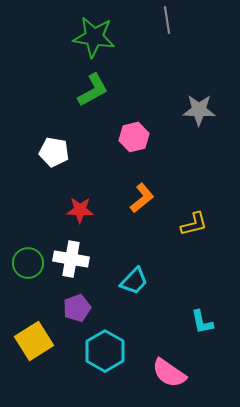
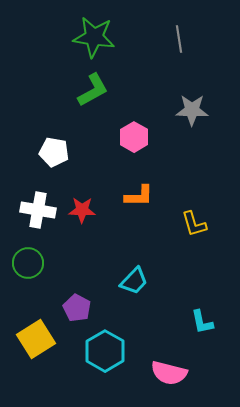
gray line: moved 12 px right, 19 px down
gray star: moved 7 px left
pink hexagon: rotated 16 degrees counterclockwise
orange L-shape: moved 3 px left, 2 px up; rotated 40 degrees clockwise
red star: moved 2 px right
yellow L-shape: rotated 88 degrees clockwise
white cross: moved 33 px left, 49 px up
purple pentagon: rotated 24 degrees counterclockwise
yellow square: moved 2 px right, 2 px up
pink semicircle: rotated 21 degrees counterclockwise
